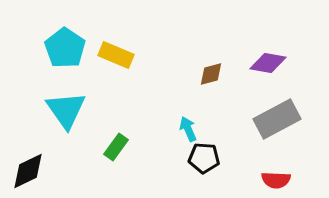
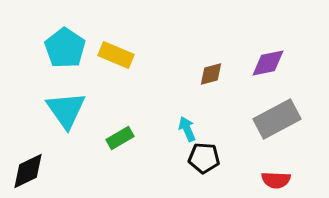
purple diamond: rotated 21 degrees counterclockwise
cyan arrow: moved 1 px left
green rectangle: moved 4 px right, 9 px up; rotated 24 degrees clockwise
